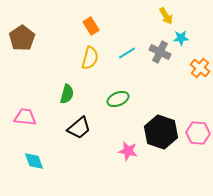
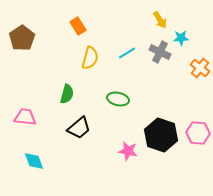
yellow arrow: moved 6 px left, 4 px down
orange rectangle: moved 13 px left
green ellipse: rotated 35 degrees clockwise
black hexagon: moved 3 px down
